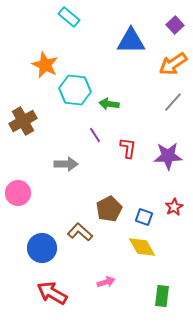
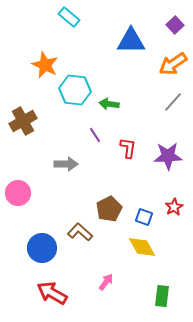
pink arrow: rotated 36 degrees counterclockwise
